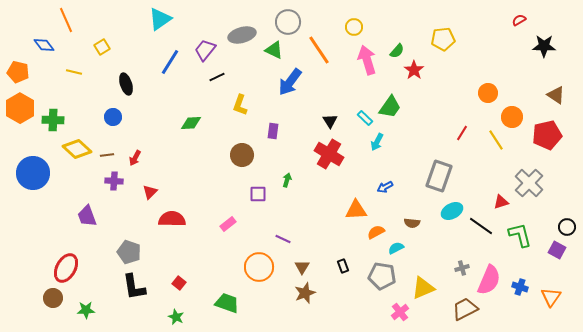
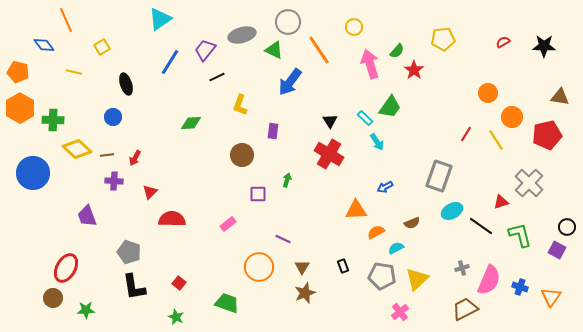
red semicircle at (519, 20): moved 16 px left, 22 px down
pink arrow at (367, 60): moved 3 px right, 4 px down
brown triangle at (556, 95): moved 4 px right, 2 px down; rotated 24 degrees counterclockwise
red line at (462, 133): moved 4 px right, 1 px down
cyan arrow at (377, 142): rotated 60 degrees counterclockwise
brown semicircle at (412, 223): rotated 28 degrees counterclockwise
yellow triangle at (423, 288): moved 6 px left, 9 px up; rotated 20 degrees counterclockwise
